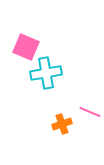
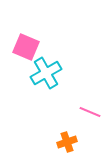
cyan cross: rotated 20 degrees counterclockwise
orange cross: moved 5 px right, 18 px down
